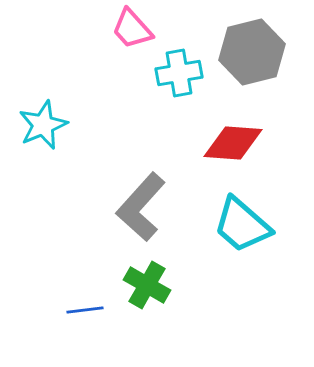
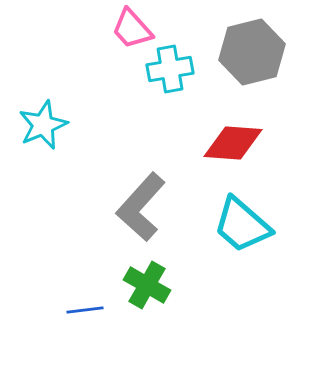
cyan cross: moved 9 px left, 4 px up
